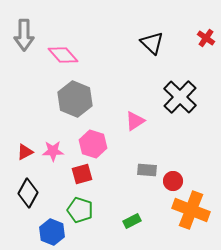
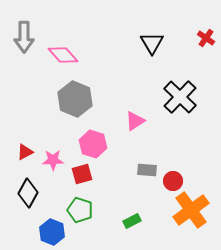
gray arrow: moved 2 px down
black triangle: rotated 15 degrees clockwise
pink star: moved 9 px down
orange cross: rotated 33 degrees clockwise
